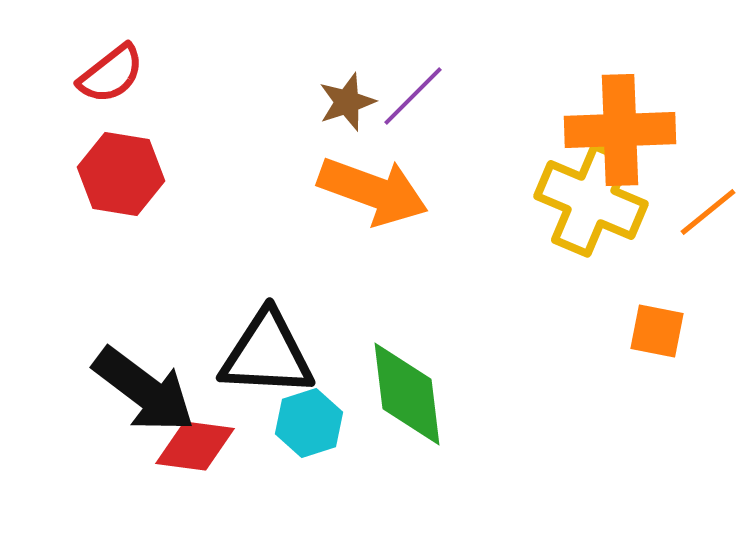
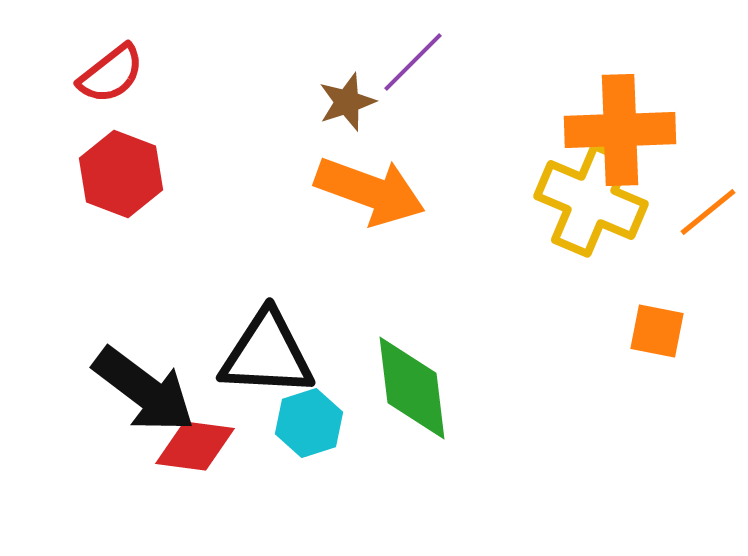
purple line: moved 34 px up
red hexagon: rotated 12 degrees clockwise
orange arrow: moved 3 px left
green diamond: moved 5 px right, 6 px up
